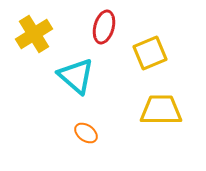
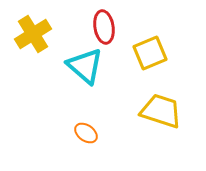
red ellipse: rotated 24 degrees counterclockwise
yellow cross: moved 1 px left
cyan triangle: moved 9 px right, 10 px up
yellow trapezoid: moved 1 px down; rotated 18 degrees clockwise
